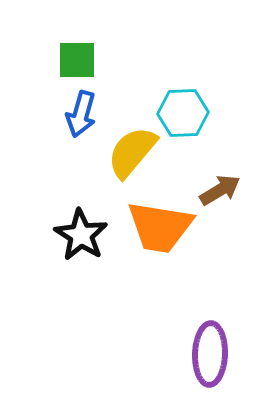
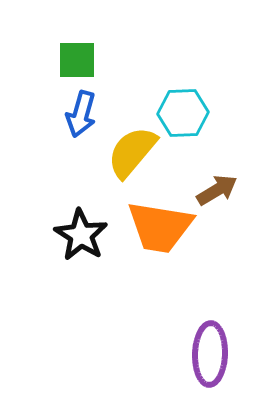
brown arrow: moved 3 px left
